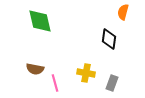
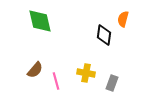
orange semicircle: moved 7 px down
black diamond: moved 5 px left, 4 px up
brown semicircle: moved 1 px down; rotated 60 degrees counterclockwise
pink line: moved 1 px right, 2 px up
